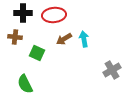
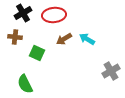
black cross: rotated 30 degrees counterclockwise
cyan arrow: moved 3 px right; rotated 49 degrees counterclockwise
gray cross: moved 1 px left, 1 px down
